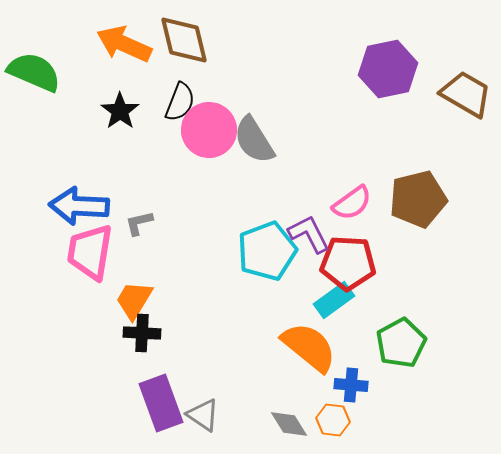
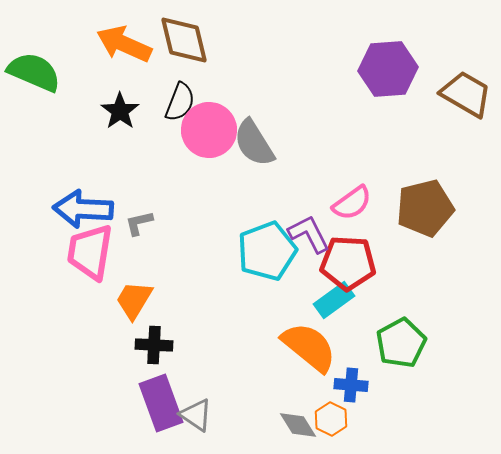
purple hexagon: rotated 8 degrees clockwise
gray semicircle: moved 3 px down
brown pentagon: moved 7 px right, 9 px down
blue arrow: moved 4 px right, 3 px down
black cross: moved 12 px right, 12 px down
gray triangle: moved 7 px left
orange hexagon: moved 2 px left, 1 px up; rotated 20 degrees clockwise
gray diamond: moved 9 px right, 1 px down
